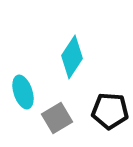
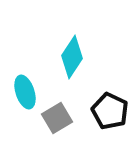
cyan ellipse: moved 2 px right
black pentagon: rotated 21 degrees clockwise
